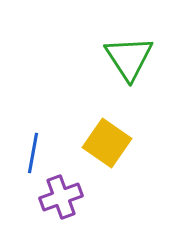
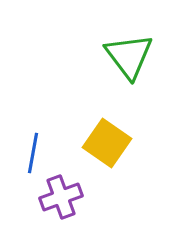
green triangle: moved 2 px up; rotated 4 degrees counterclockwise
